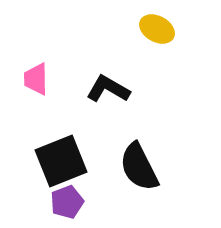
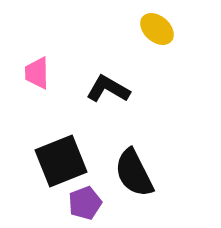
yellow ellipse: rotated 12 degrees clockwise
pink trapezoid: moved 1 px right, 6 px up
black semicircle: moved 5 px left, 6 px down
purple pentagon: moved 18 px right, 1 px down
